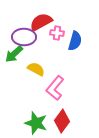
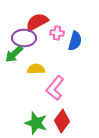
red semicircle: moved 4 px left
purple ellipse: moved 1 px down
yellow semicircle: rotated 30 degrees counterclockwise
